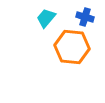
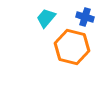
orange hexagon: rotated 8 degrees clockwise
